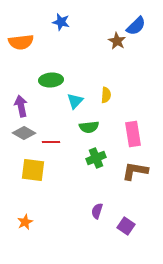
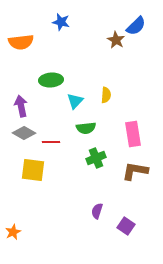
brown star: moved 1 px left, 1 px up
green semicircle: moved 3 px left, 1 px down
orange star: moved 12 px left, 10 px down
